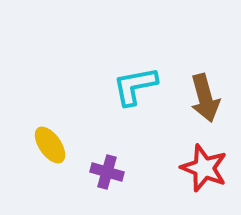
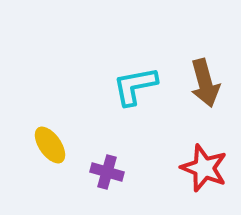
brown arrow: moved 15 px up
